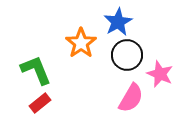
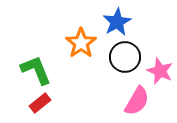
blue star: moved 1 px left
black circle: moved 2 px left, 2 px down
pink star: moved 3 px up
pink semicircle: moved 6 px right, 3 px down
